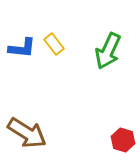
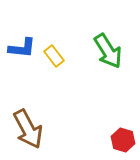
yellow rectangle: moved 12 px down
green arrow: rotated 57 degrees counterclockwise
brown arrow: moved 1 px right, 4 px up; rotated 30 degrees clockwise
